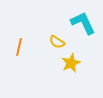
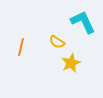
cyan L-shape: moved 1 px up
orange line: moved 2 px right
